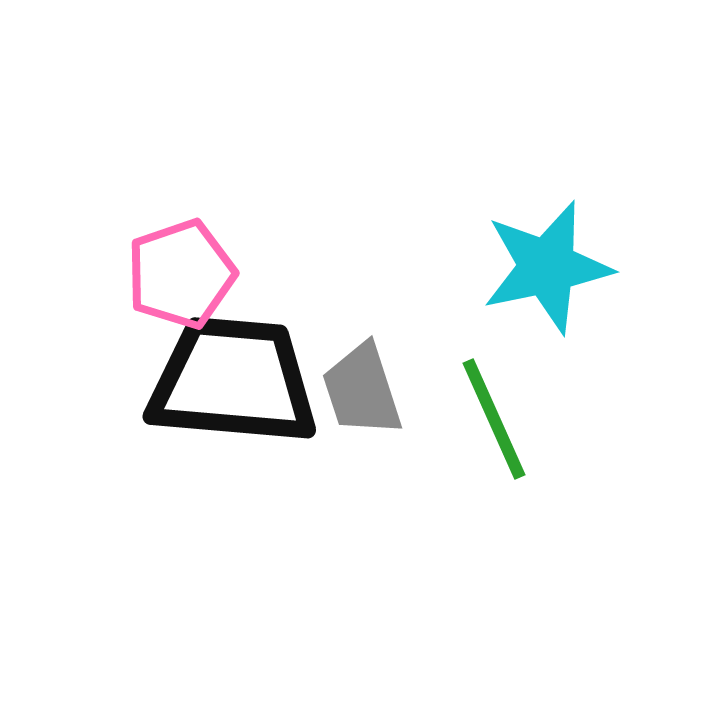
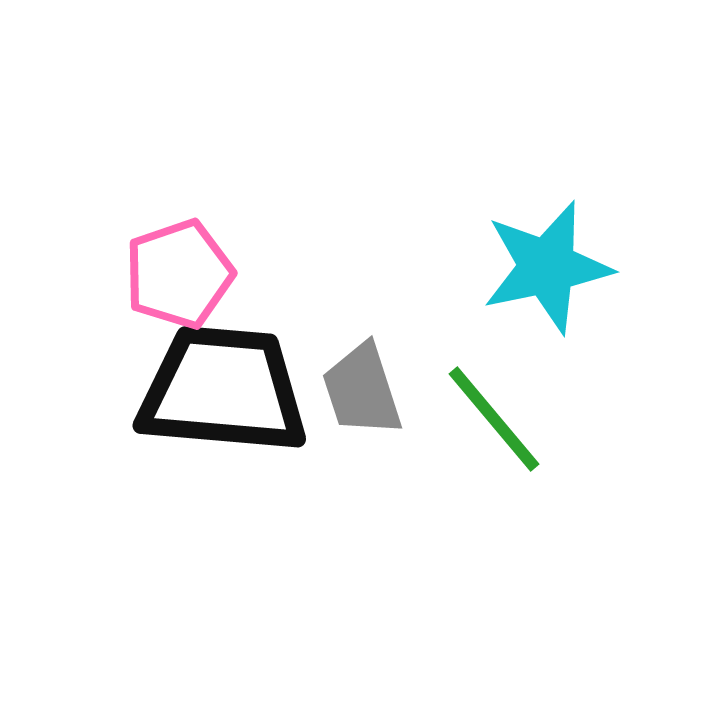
pink pentagon: moved 2 px left
black trapezoid: moved 10 px left, 9 px down
green line: rotated 16 degrees counterclockwise
